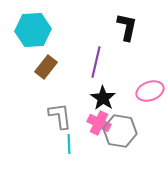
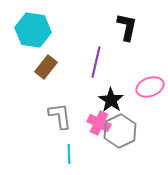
cyan hexagon: rotated 12 degrees clockwise
pink ellipse: moved 4 px up
black star: moved 8 px right, 2 px down
gray hexagon: rotated 24 degrees clockwise
cyan line: moved 10 px down
